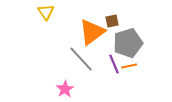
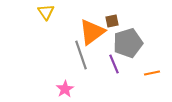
gray line: moved 4 px up; rotated 24 degrees clockwise
orange line: moved 23 px right, 7 px down
